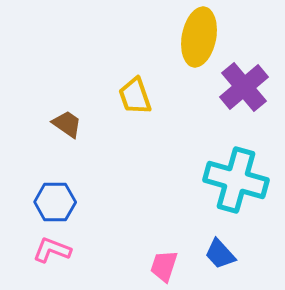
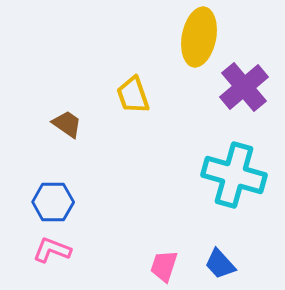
yellow trapezoid: moved 2 px left, 1 px up
cyan cross: moved 2 px left, 5 px up
blue hexagon: moved 2 px left
blue trapezoid: moved 10 px down
